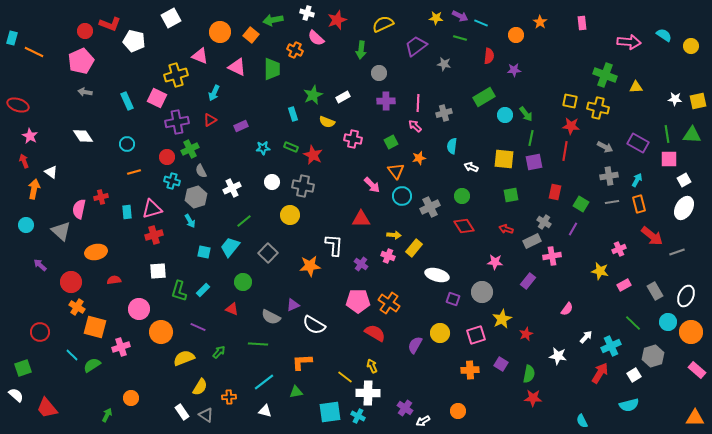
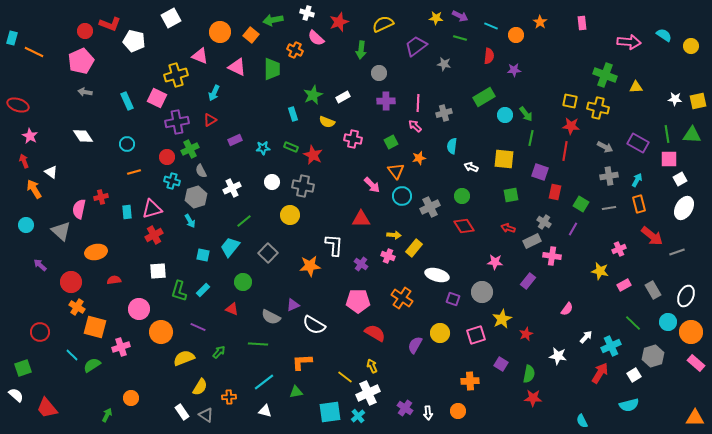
red star at (337, 20): moved 2 px right, 2 px down
cyan line at (481, 23): moved 10 px right, 3 px down
purple rectangle at (241, 126): moved 6 px left, 14 px down
purple square at (534, 162): moved 6 px right, 10 px down; rotated 30 degrees clockwise
white square at (684, 180): moved 4 px left, 1 px up
orange arrow at (34, 189): rotated 42 degrees counterclockwise
gray line at (612, 202): moved 3 px left, 6 px down
red arrow at (506, 229): moved 2 px right, 1 px up
red cross at (154, 235): rotated 12 degrees counterclockwise
cyan square at (204, 252): moved 1 px left, 3 px down
pink cross at (552, 256): rotated 18 degrees clockwise
gray rectangle at (655, 291): moved 2 px left, 1 px up
orange cross at (389, 303): moved 13 px right, 5 px up
orange cross at (470, 370): moved 11 px down
pink rectangle at (697, 370): moved 1 px left, 7 px up
white cross at (368, 393): rotated 25 degrees counterclockwise
cyan cross at (358, 416): rotated 24 degrees clockwise
white arrow at (423, 421): moved 5 px right, 8 px up; rotated 64 degrees counterclockwise
